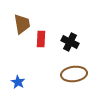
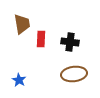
black cross: rotated 18 degrees counterclockwise
blue star: moved 1 px right, 2 px up
